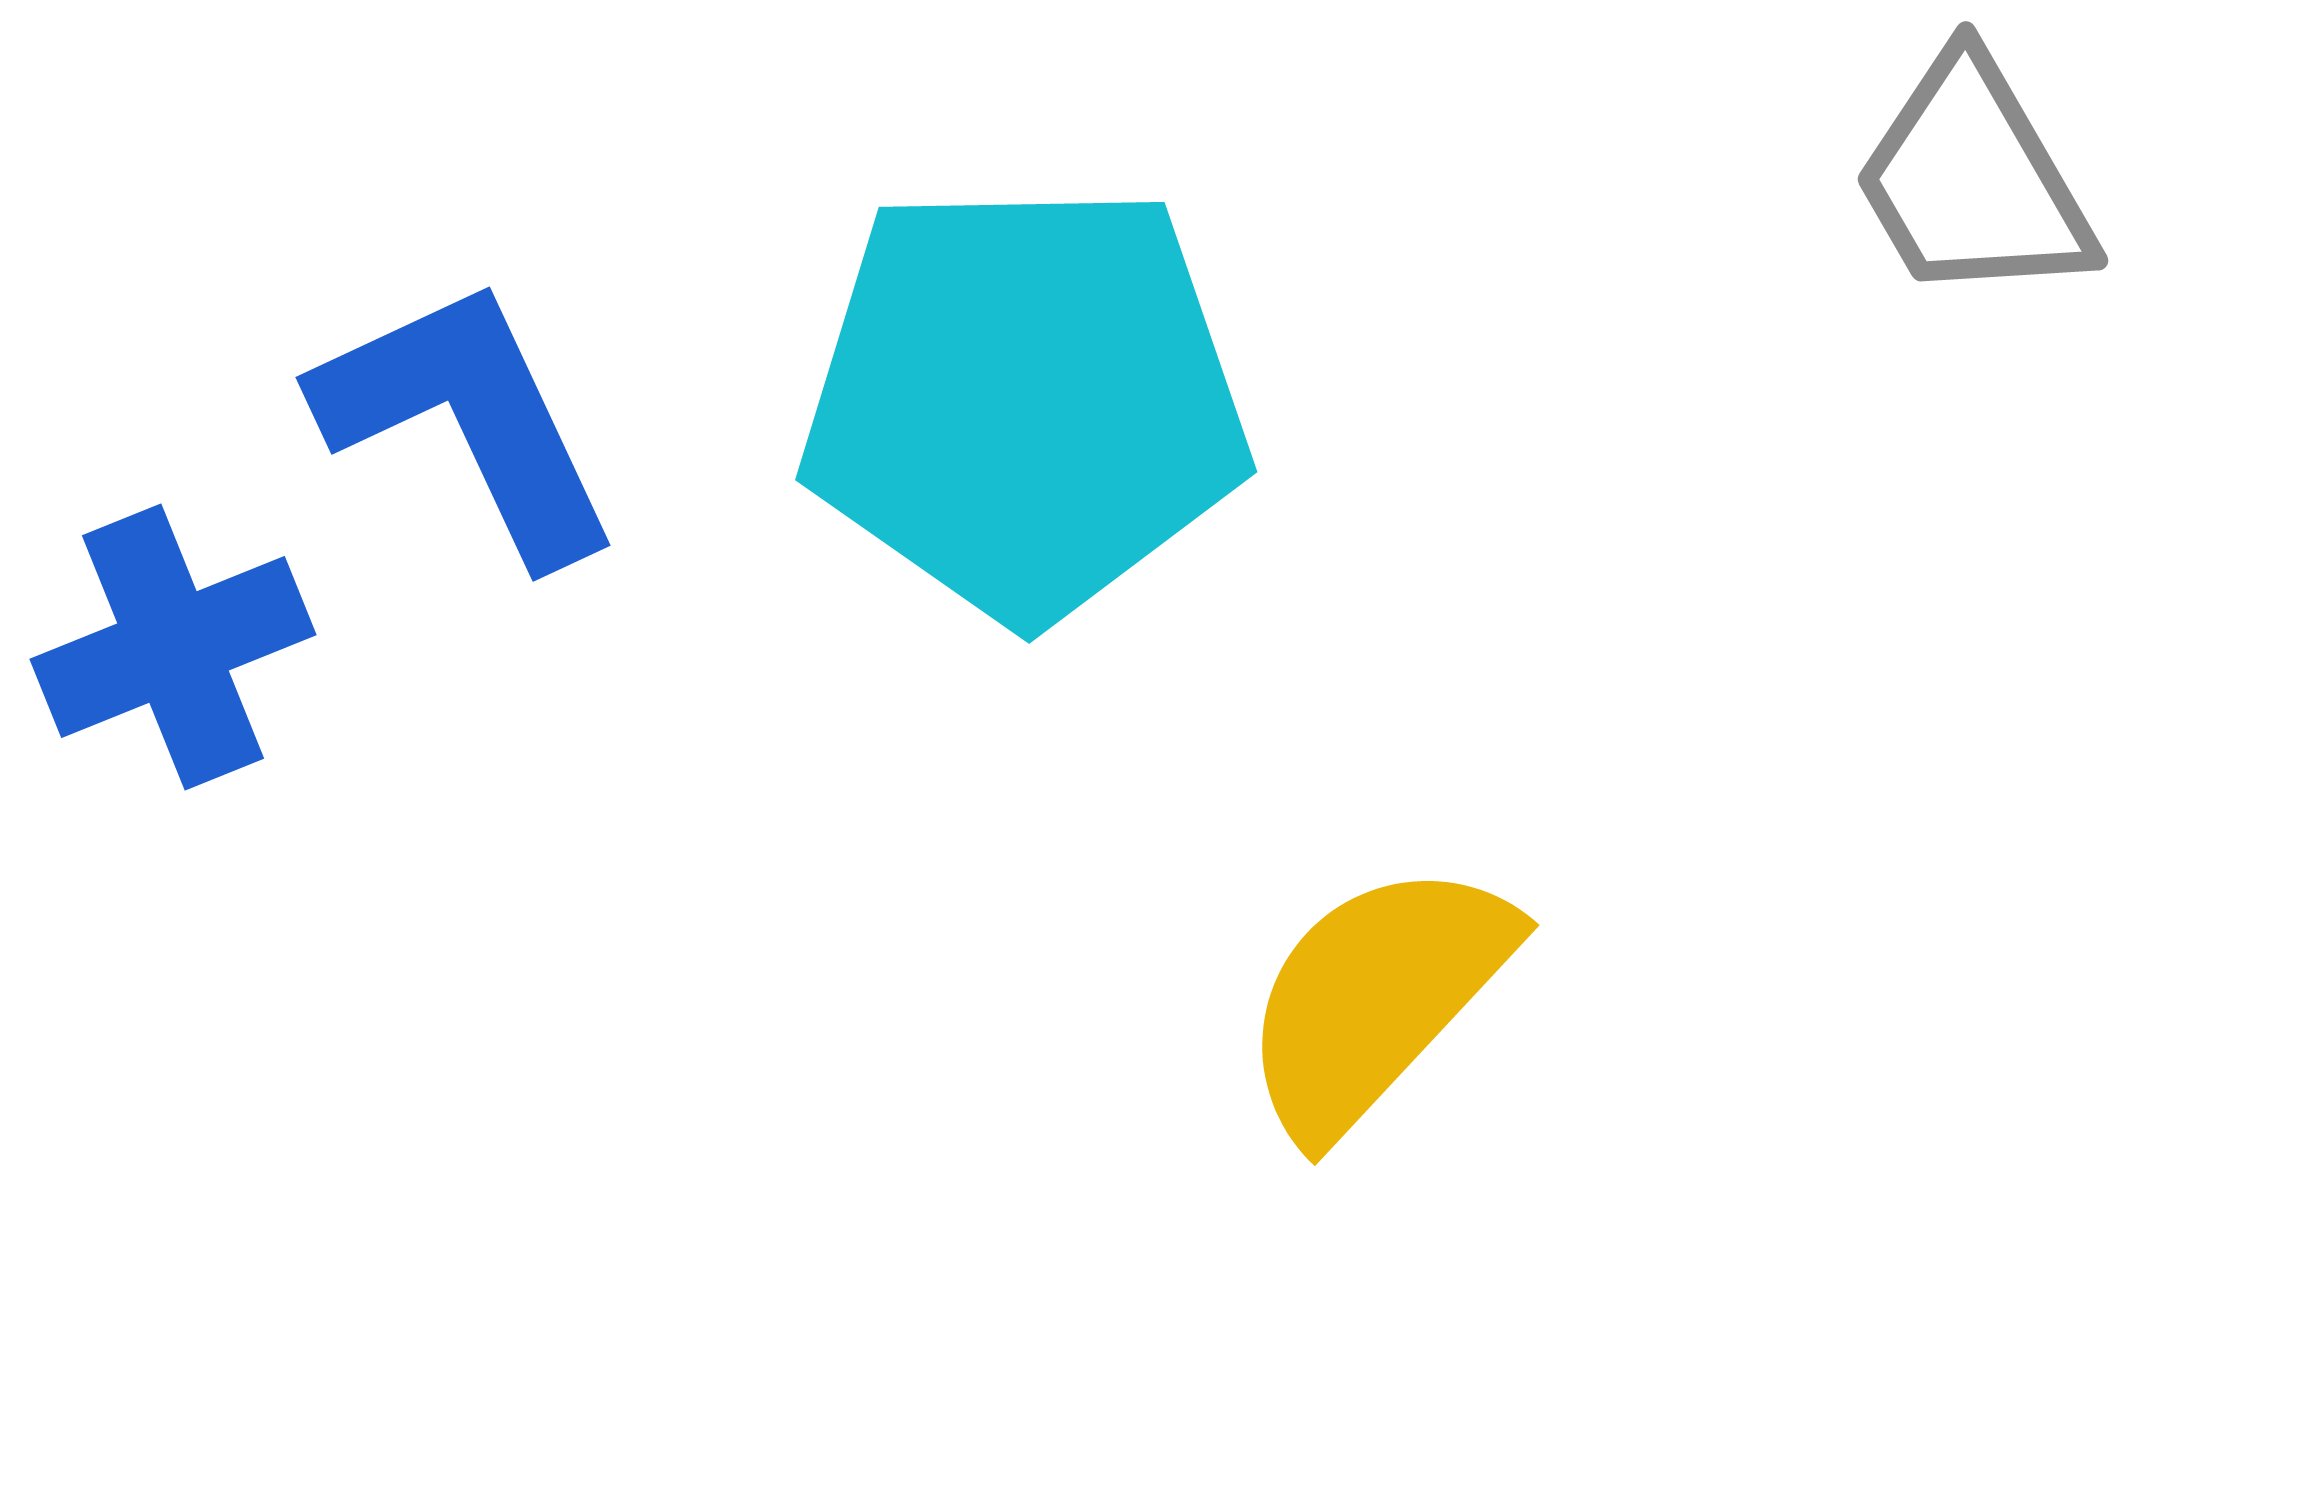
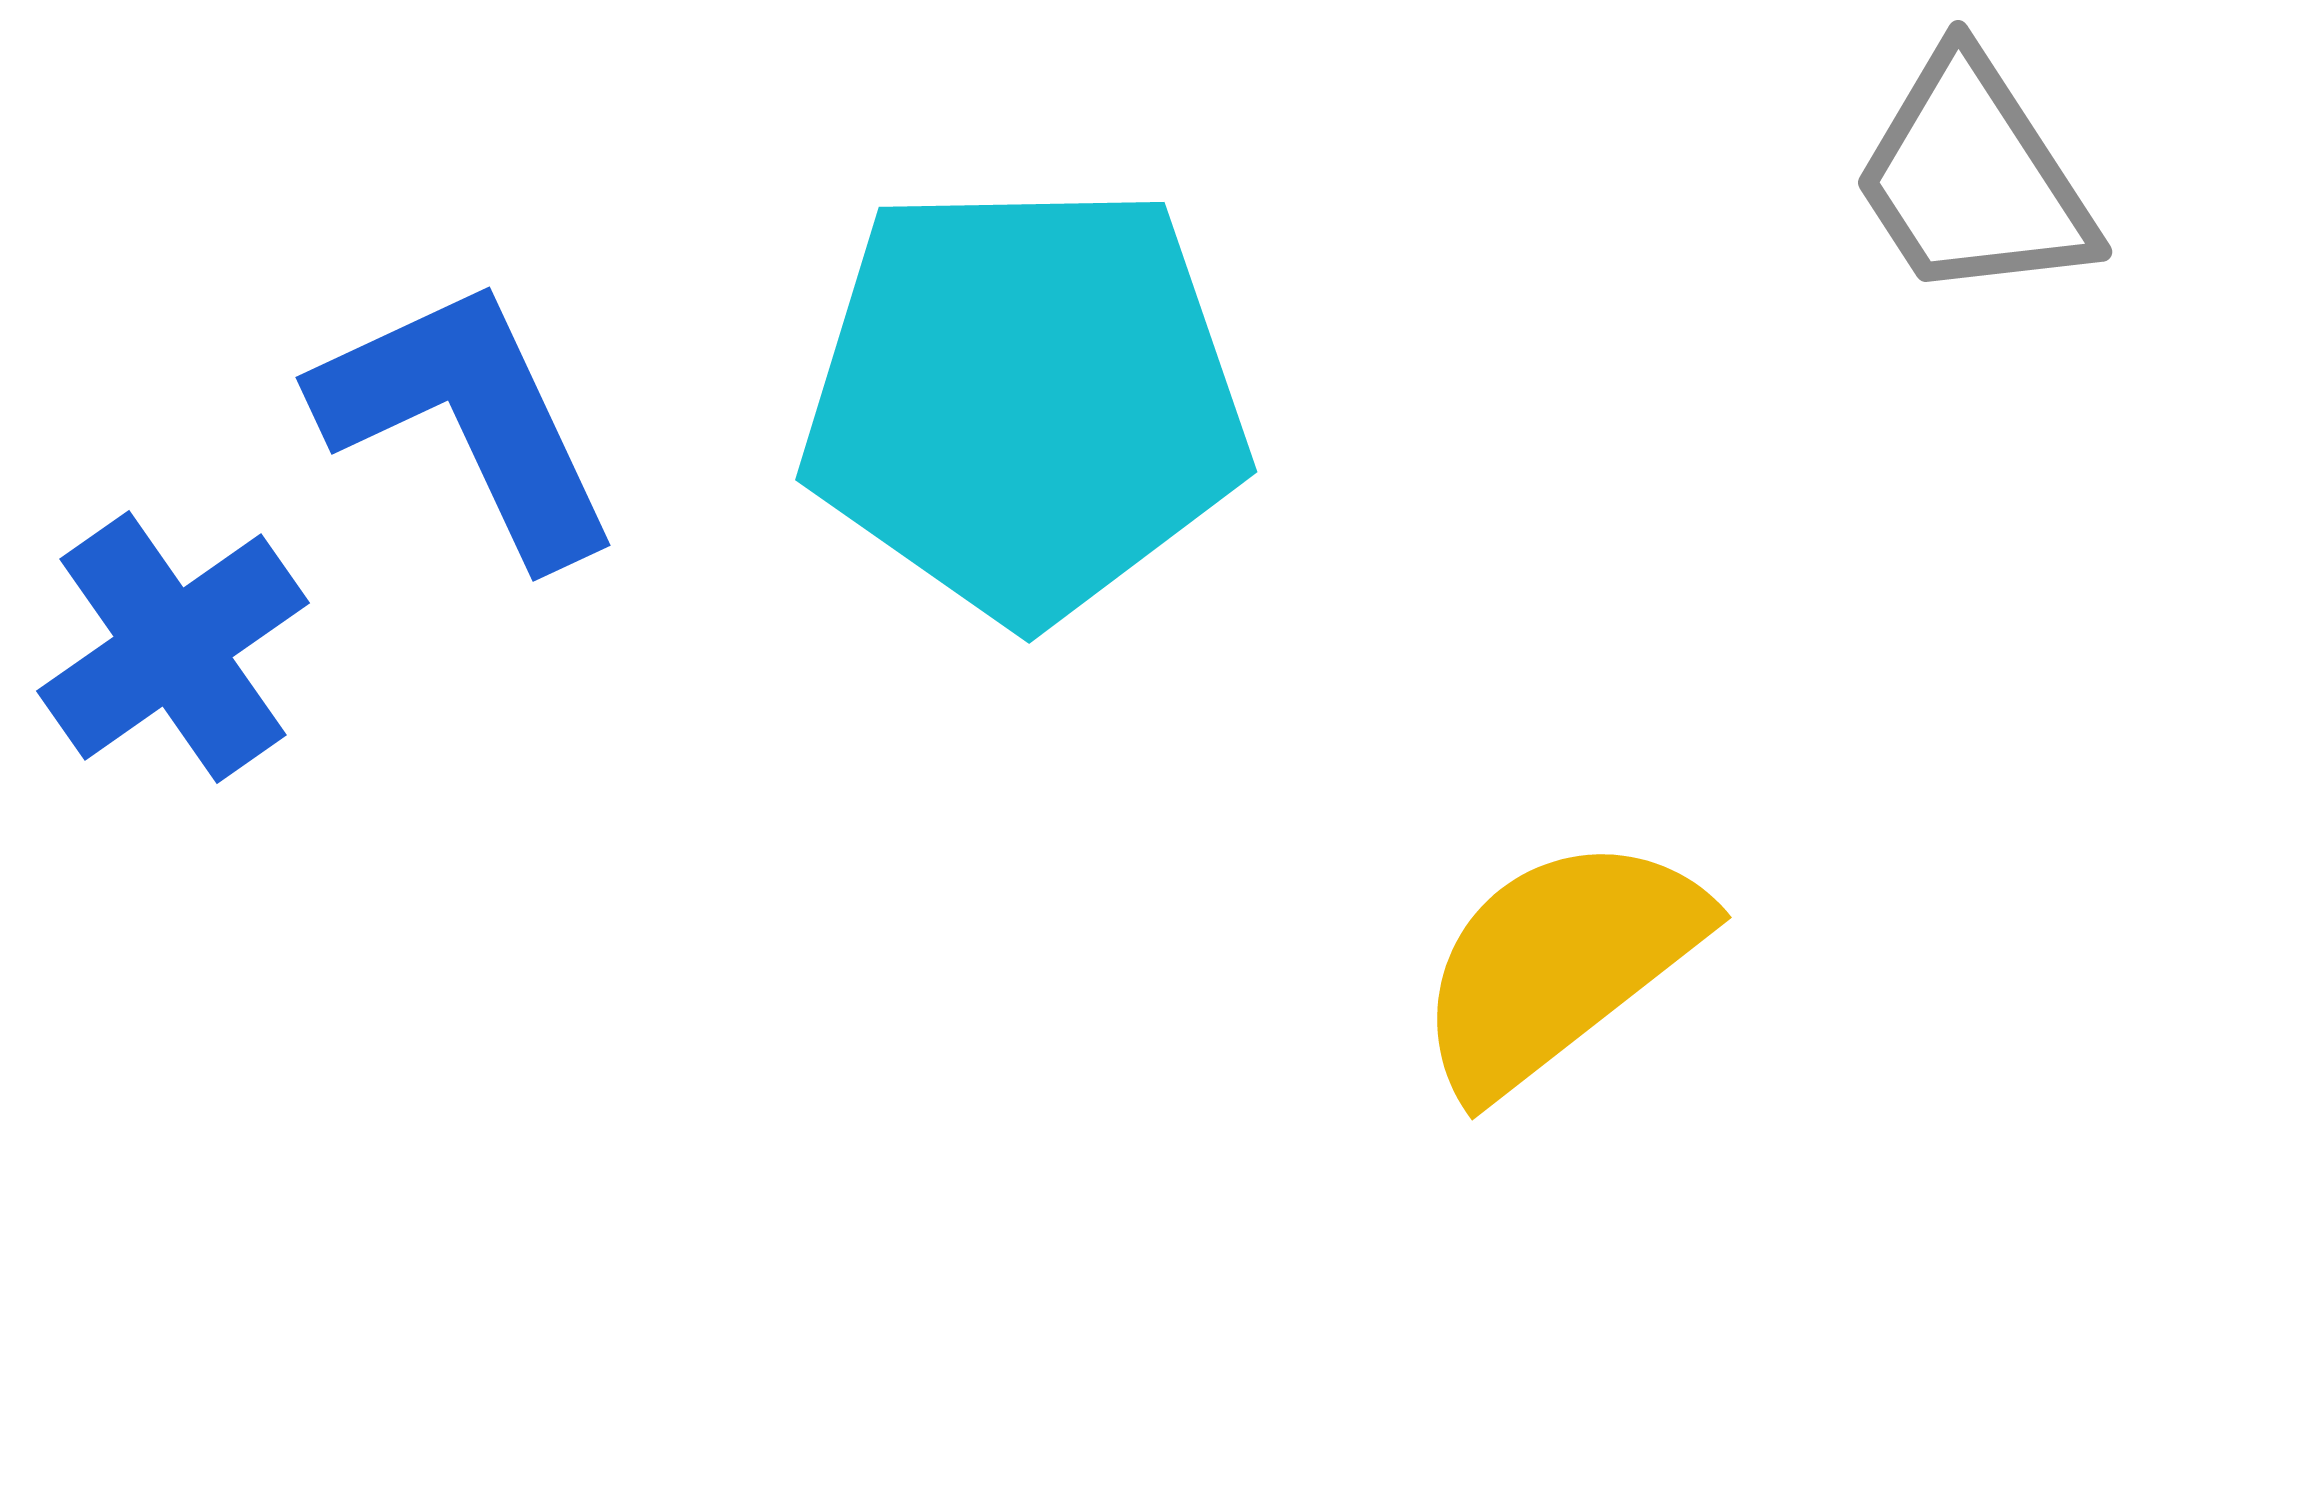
gray trapezoid: moved 2 px up; rotated 3 degrees counterclockwise
blue cross: rotated 13 degrees counterclockwise
yellow semicircle: moved 183 px right, 34 px up; rotated 9 degrees clockwise
